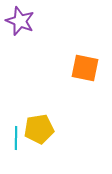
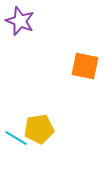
orange square: moved 2 px up
cyan line: rotated 60 degrees counterclockwise
